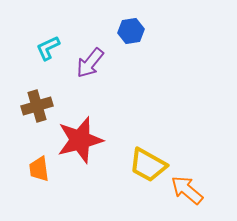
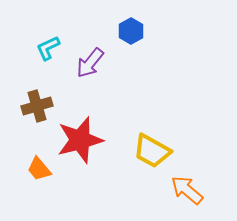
blue hexagon: rotated 20 degrees counterclockwise
yellow trapezoid: moved 4 px right, 14 px up
orange trapezoid: rotated 32 degrees counterclockwise
